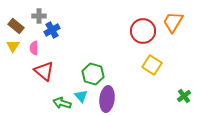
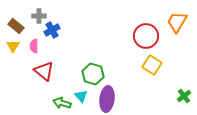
orange trapezoid: moved 4 px right
red circle: moved 3 px right, 5 px down
pink semicircle: moved 2 px up
